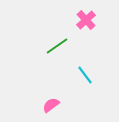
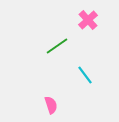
pink cross: moved 2 px right
pink semicircle: rotated 108 degrees clockwise
